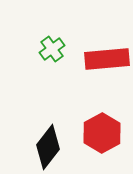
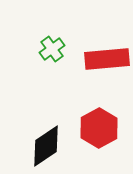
red hexagon: moved 3 px left, 5 px up
black diamond: moved 2 px left, 1 px up; rotated 18 degrees clockwise
